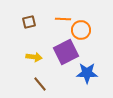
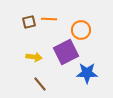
orange line: moved 14 px left
